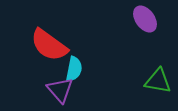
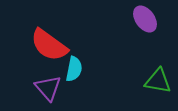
purple triangle: moved 12 px left, 2 px up
